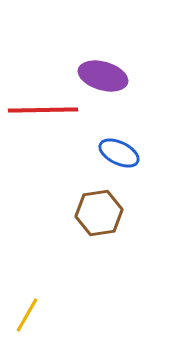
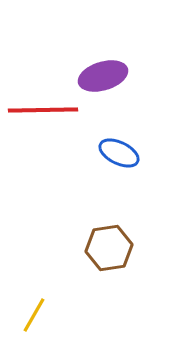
purple ellipse: rotated 33 degrees counterclockwise
brown hexagon: moved 10 px right, 35 px down
yellow line: moved 7 px right
